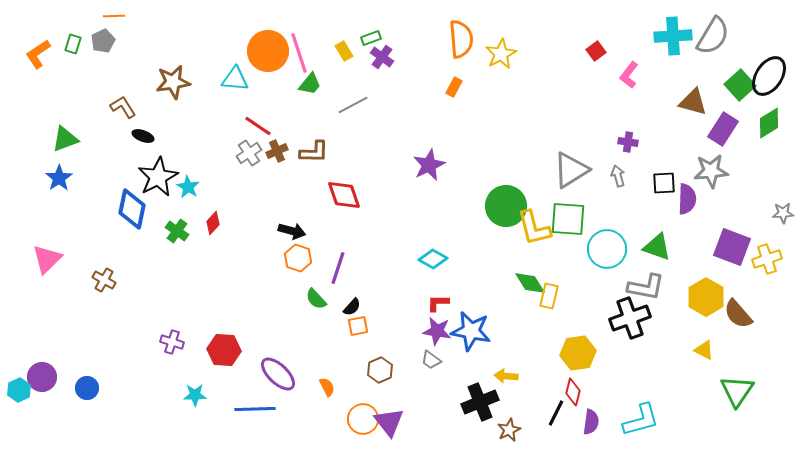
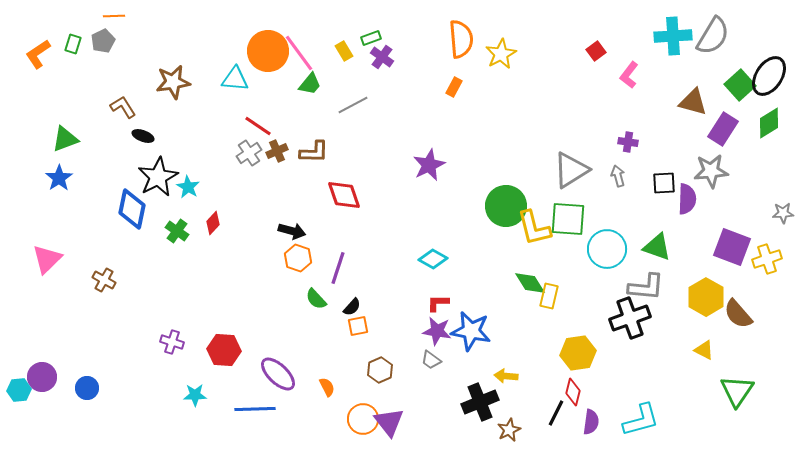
pink line at (299, 53): rotated 18 degrees counterclockwise
gray L-shape at (646, 287): rotated 6 degrees counterclockwise
cyan hexagon at (19, 390): rotated 20 degrees clockwise
